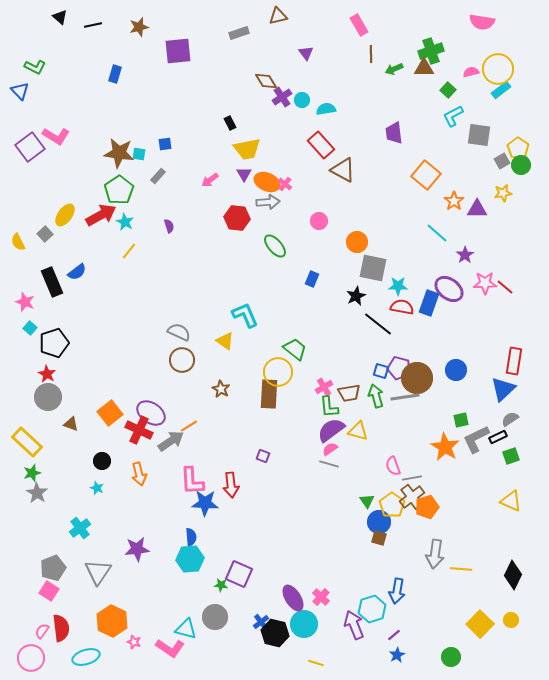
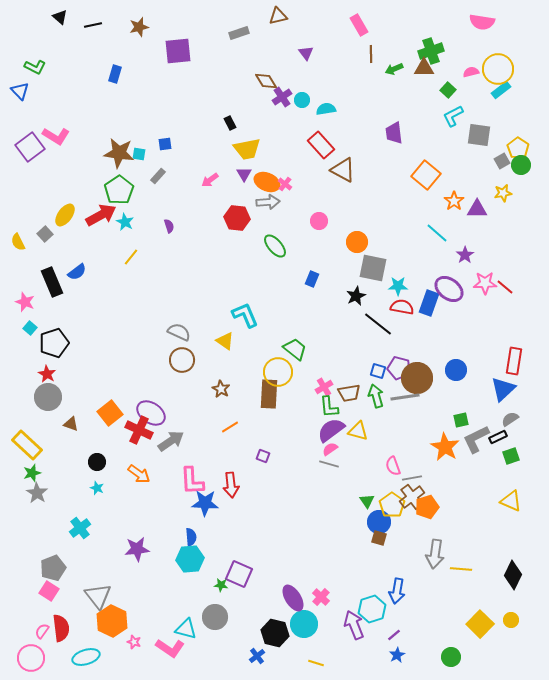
yellow line at (129, 251): moved 2 px right, 6 px down
blue square at (381, 371): moved 3 px left
orange line at (189, 426): moved 41 px right, 1 px down
yellow rectangle at (27, 442): moved 3 px down
black circle at (102, 461): moved 5 px left, 1 px down
orange arrow at (139, 474): rotated 40 degrees counterclockwise
gray triangle at (98, 572): moved 24 px down; rotated 12 degrees counterclockwise
blue cross at (261, 622): moved 4 px left, 34 px down
